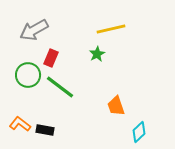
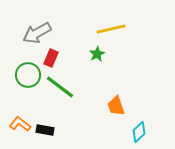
gray arrow: moved 3 px right, 3 px down
